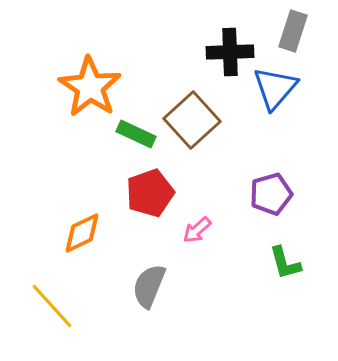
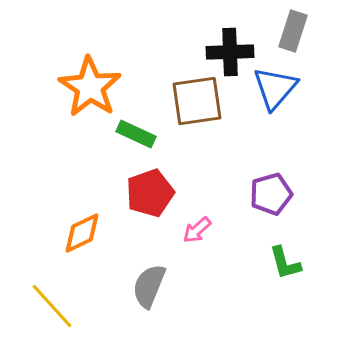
brown square: moved 5 px right, 19 px up; rotated 34 degrees clockwise
